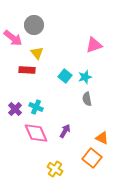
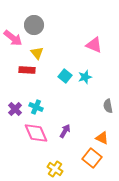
pink triangle: rotated 42 degrees clockwise
gray semicircle: moved 21 px right, 7 px down
